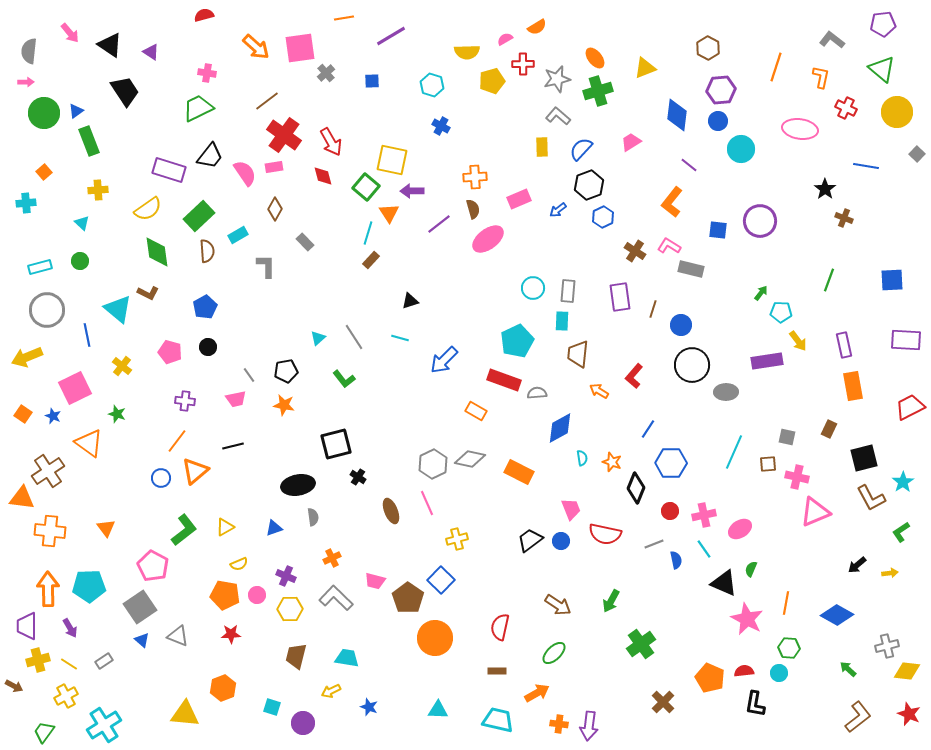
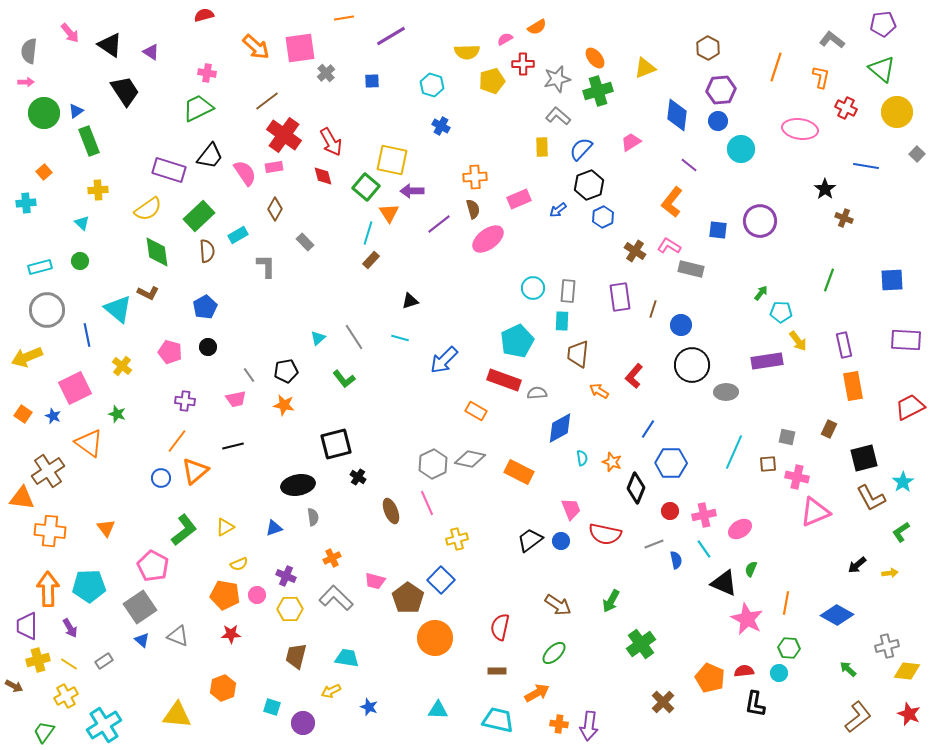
yellow triangle at (185, 714): moved 8 px left, 1 px down
